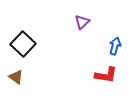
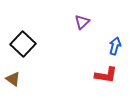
brown triangle: moved 3 px left, 2 px down
